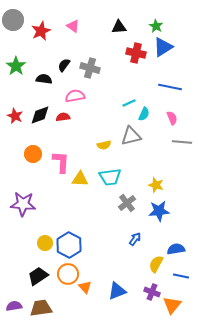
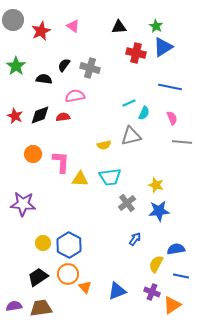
cyan semicircle at (144, 114): moved 1 px up
yellow circle at (45, 243): moved 2 px left
black trapezoid at (38, 276): moved 1 px down
orange triangle at (172, 305): rotated 18 degrees clockwise
